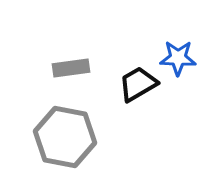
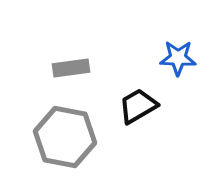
black trapezoid: moved 22 px down
